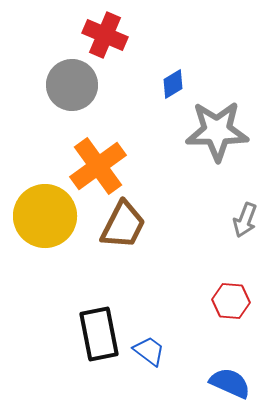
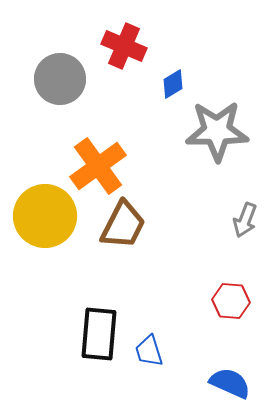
red cross: moved 19 px right, 11 px down
gray circle: moved 12 px left, 6 px up
black rectangle: rotated 16 degrees clockwise
blue trapezoid: rotated 144 degrees counterclockwise
